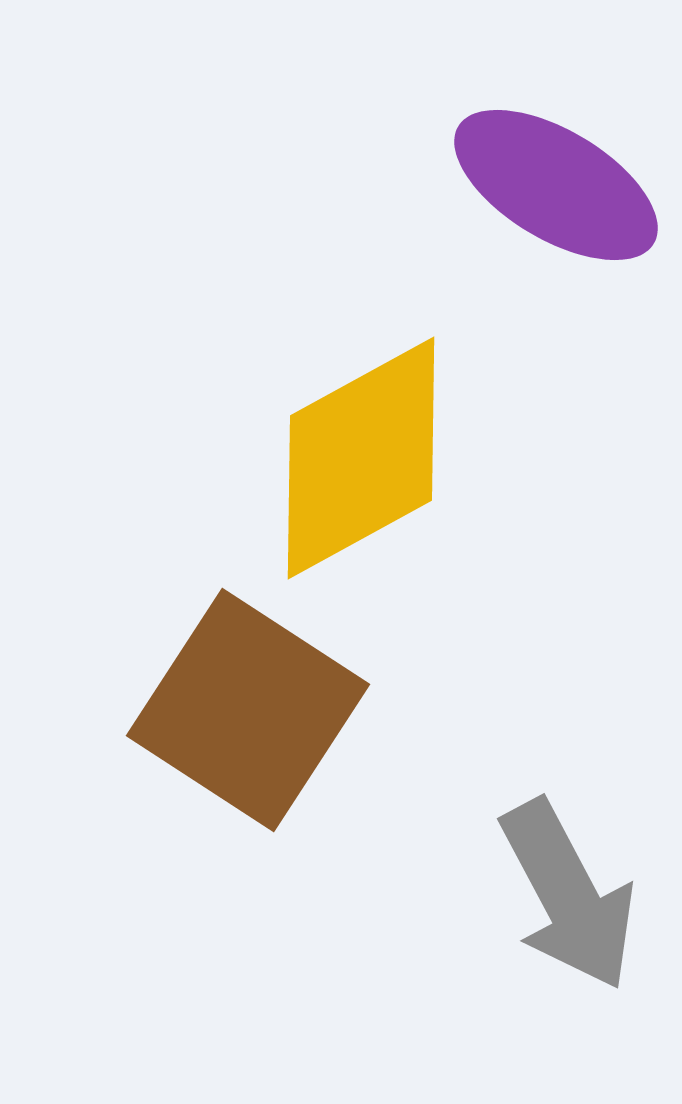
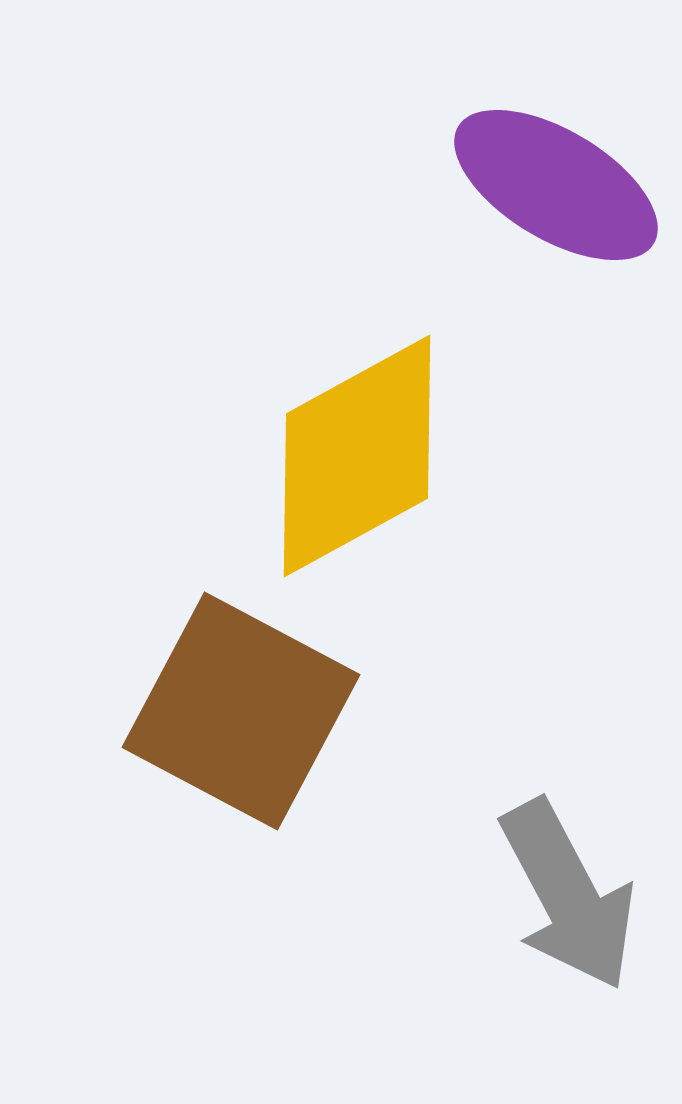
yellow diamond: moved 4 px left, 2 px up
brown square: moved 7 px left, 1 px down; rotated 5 degrees counterclockwise
